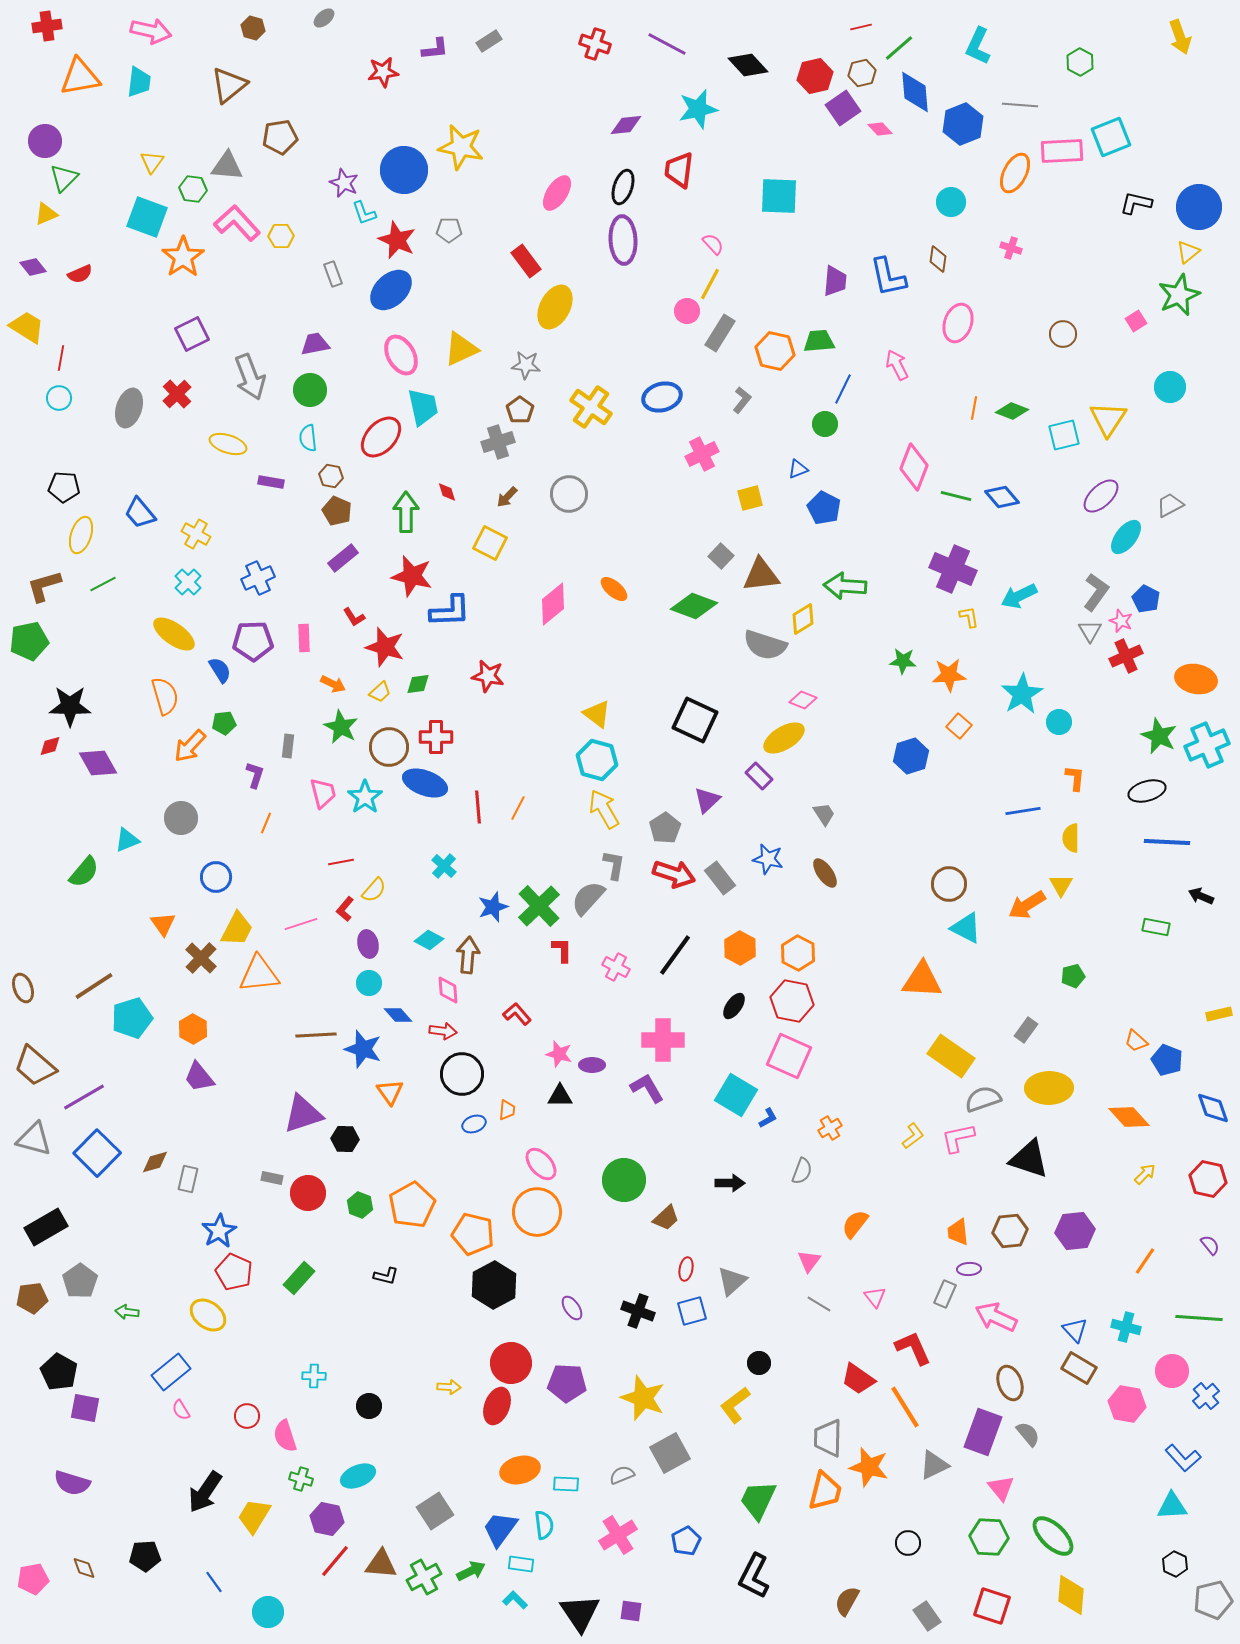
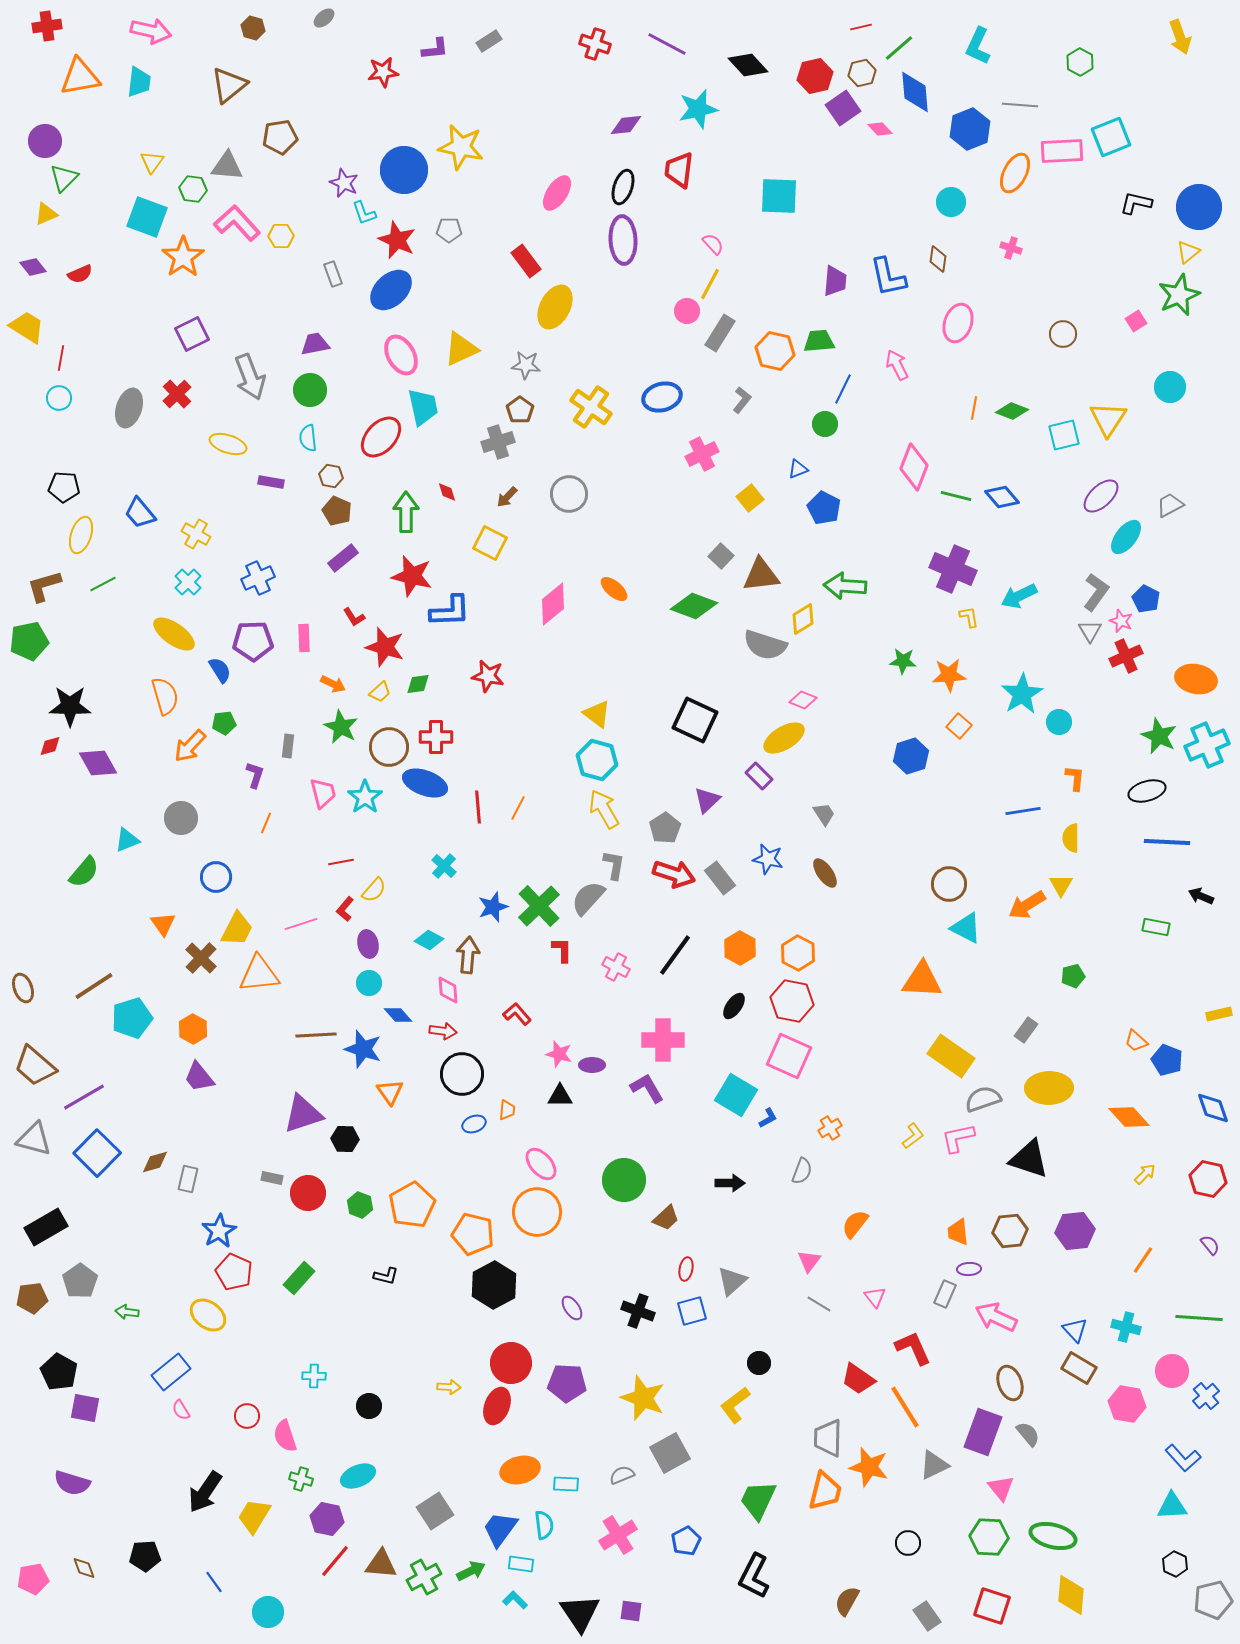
blue hexagon at (963, 124): moved 7 px right, 5 px down
yellow square at (750, 498): rotated 24 degrees counterclockwise
orange line at (1145, 1261): moved 2 px left, 1 px up
green ellipse at (1053, 1536): rotated 30 degrees counterclockwise
